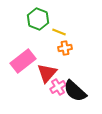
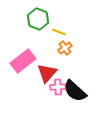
orange cross: rotated 24 degrees counterclockwise
pink cross: rotated 28 degrees clockwise
